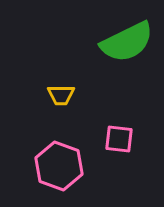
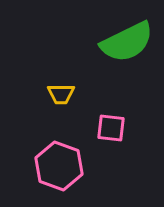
yellow trapezoid: moved 1 px up
pink square: moved 8 px left, 11 px up
